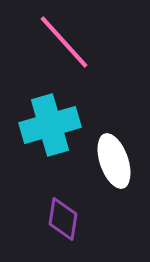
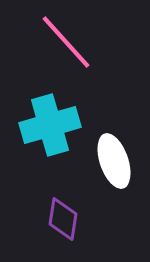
pink line: moved 2 px right
